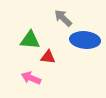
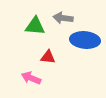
gray arrow: rotated 36 degrees counterclockwise
green triangle: moved 5 px right, 14 px up
